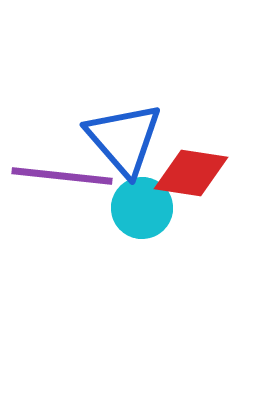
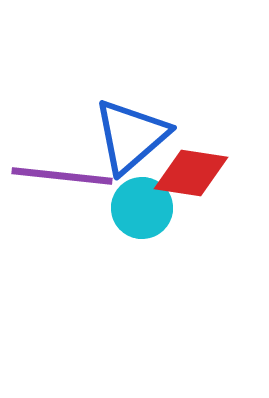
blue triangle: moved 7 px right, 3 px up; rotated 30 degrees clockwise
